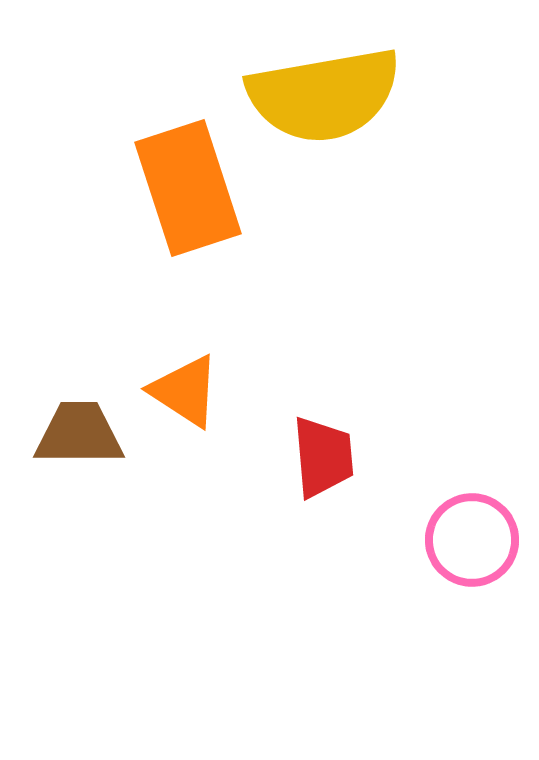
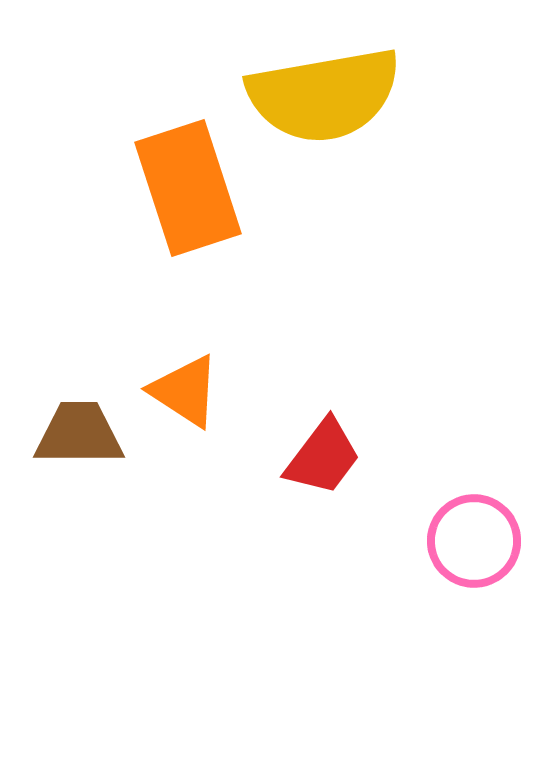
red trapezoid: rotated 42 degrees clockwise
pink circle: moved 2 px right, 1 px down
